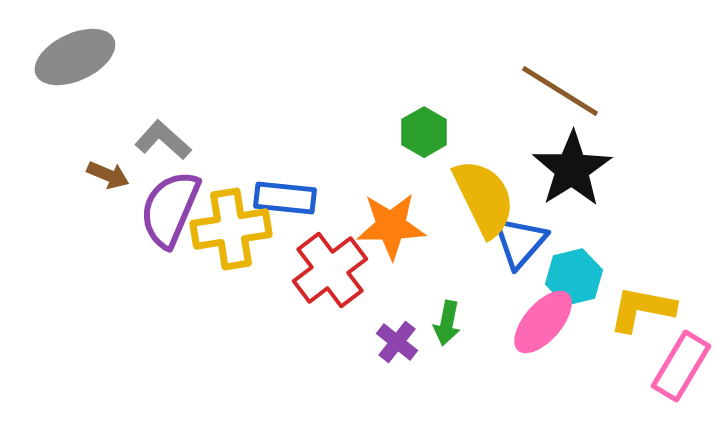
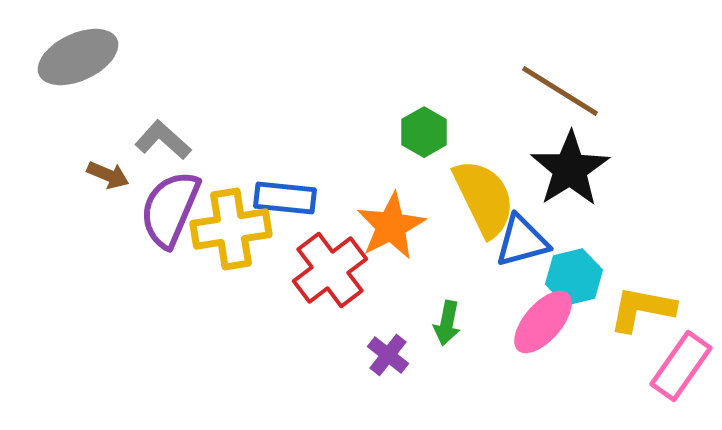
gray ellipse: moved 3 px right
black star: moved 2 px left
orange star: rotated 26 degrees counterclockwise
blue triangle: moved 2 px right, 1 px up; rotated 34 degrees clockwise
purple cross: moved 9 px left, 13 px down
pink rectangle: rotated 4 degrees clockwise
